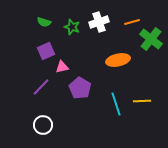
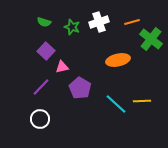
purple square: rotated 24 degrees counterclockwise
cyan line: rotated 30 degrees counterclockwise
white circle: moved 3 px left, 6 px up
